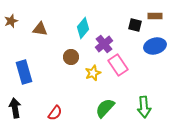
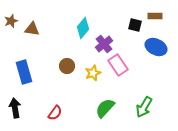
brown triangle: moved 8 px left
blue ellipse: moved 1 px right, 1 px down; rotated 40 degrees clockwise
brown circle: moved 4 px left, 9 px down
green arrow: rotated 35 degrees clockwise
